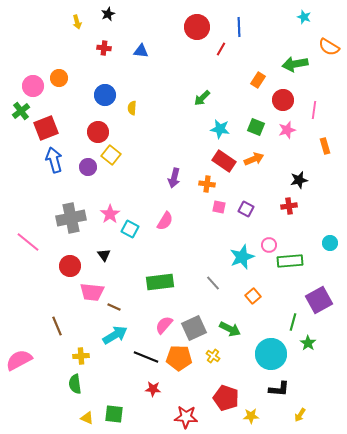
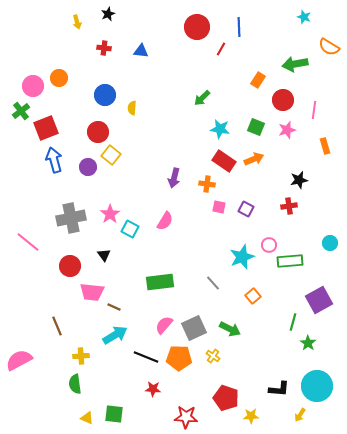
cyan circle at (271, 354): moved 46 px right, 32 px down
